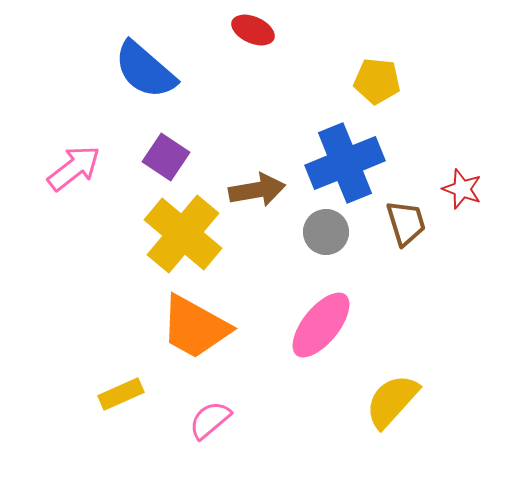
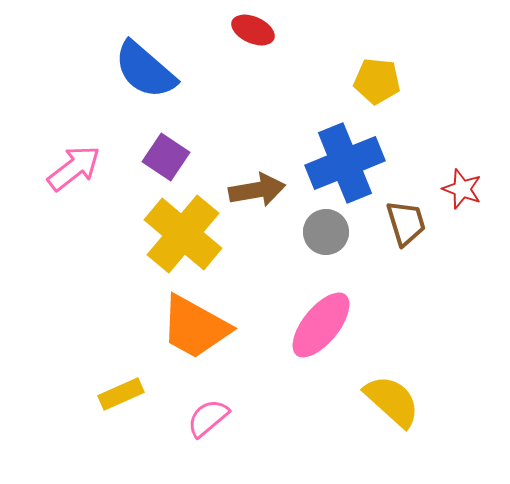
yellow semicircle: rotated 90 degrees clockwise
pink semicircle: moved 2 px left, 2 px up
